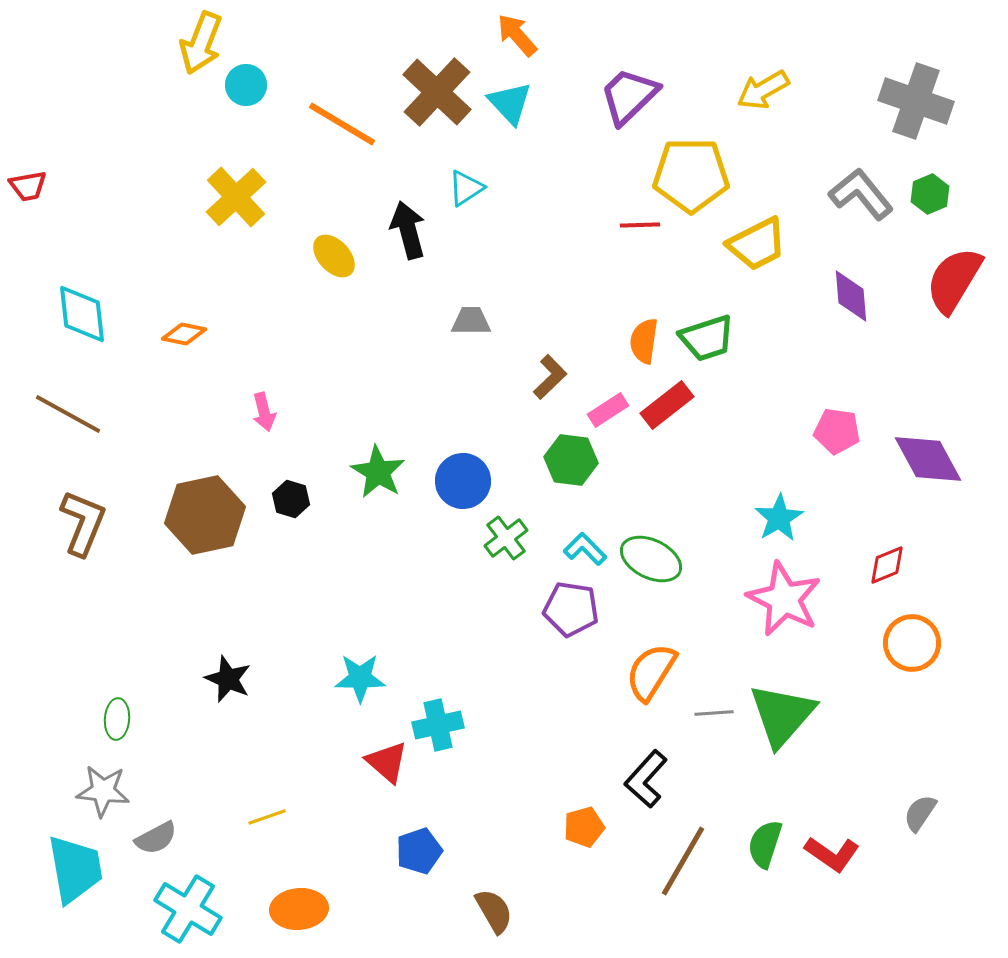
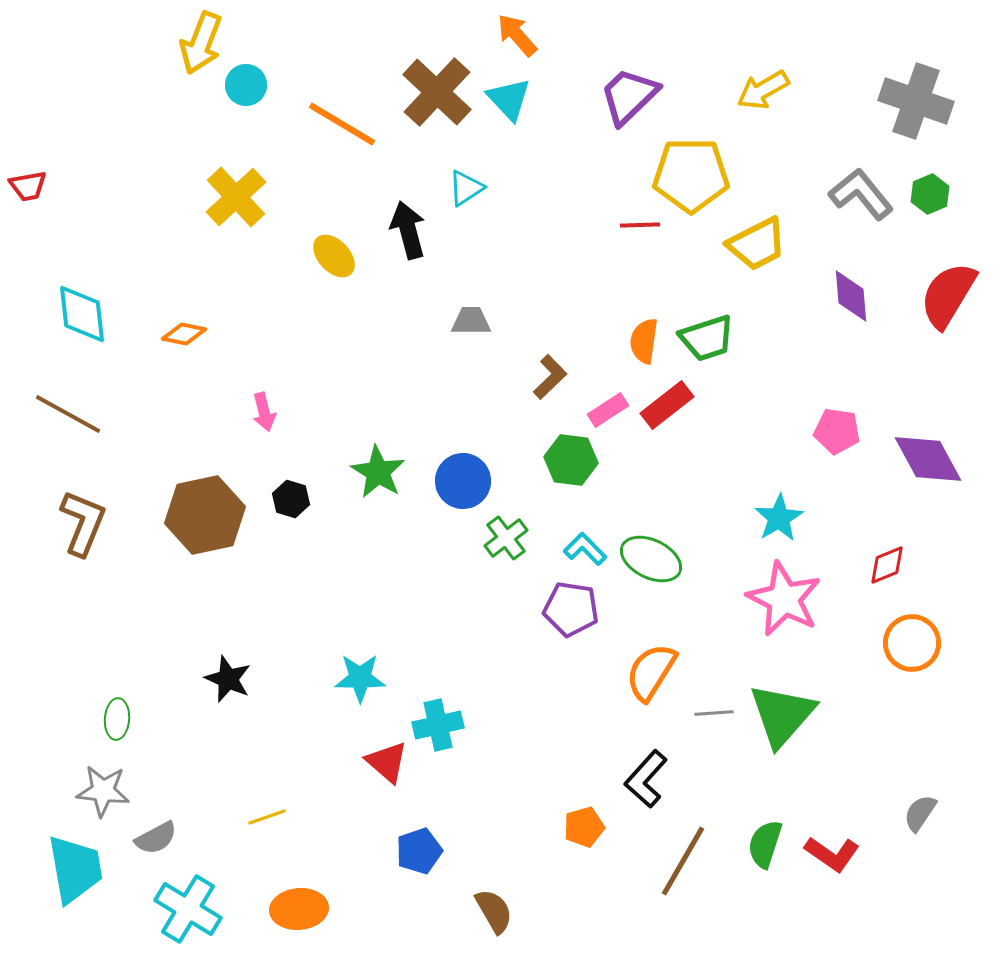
cyan triangle at (510, 103): moved 1 px left, 4 px up
red semicircle at (954, 280): moved 6 px left, 15 px down
